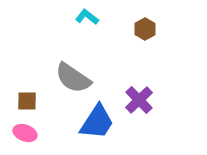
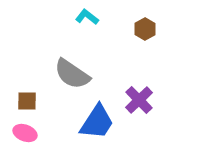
gray semicircle: moved 1 px left, 4 px up
